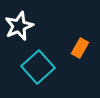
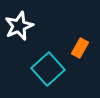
cyan square: moved 10 px right, 2 px down
